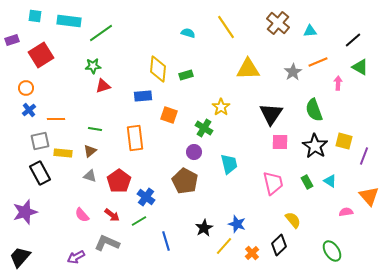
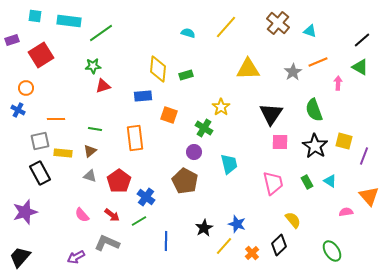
yellow line at (226, 27): rotated 75 degrees clockwise
cyan triangle at (310, 31): rotated 24 degrees clockwise
black line at (353, 40): moved 9 px right
blue cross at (29, 110): moved 11 px left; rotated 24 degrees counterclockwise
blue line at (166, 241): rotated 18 degrees clockwise
